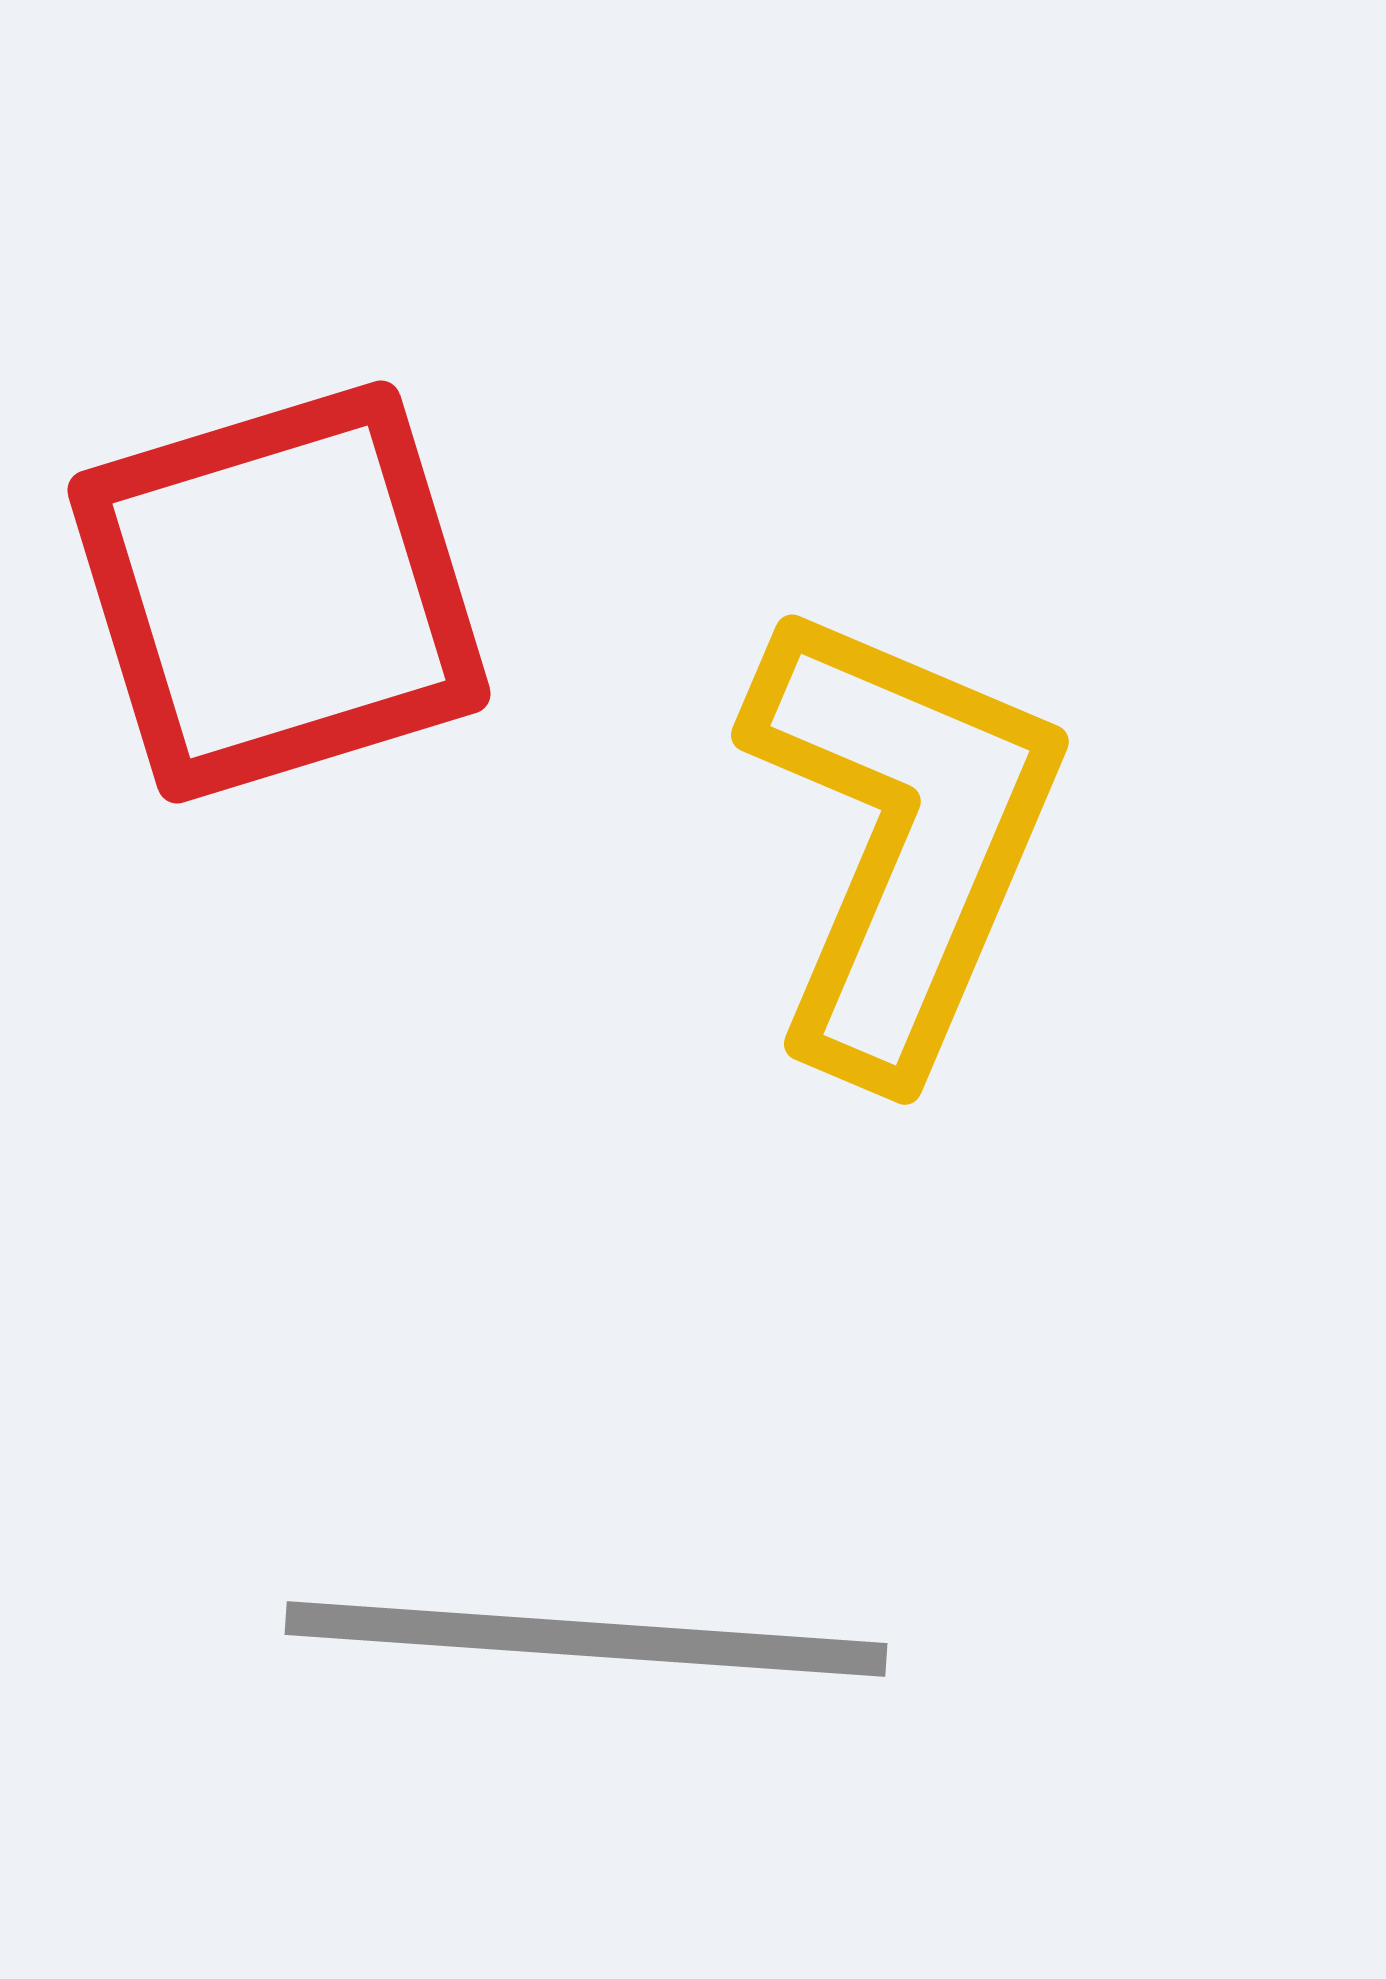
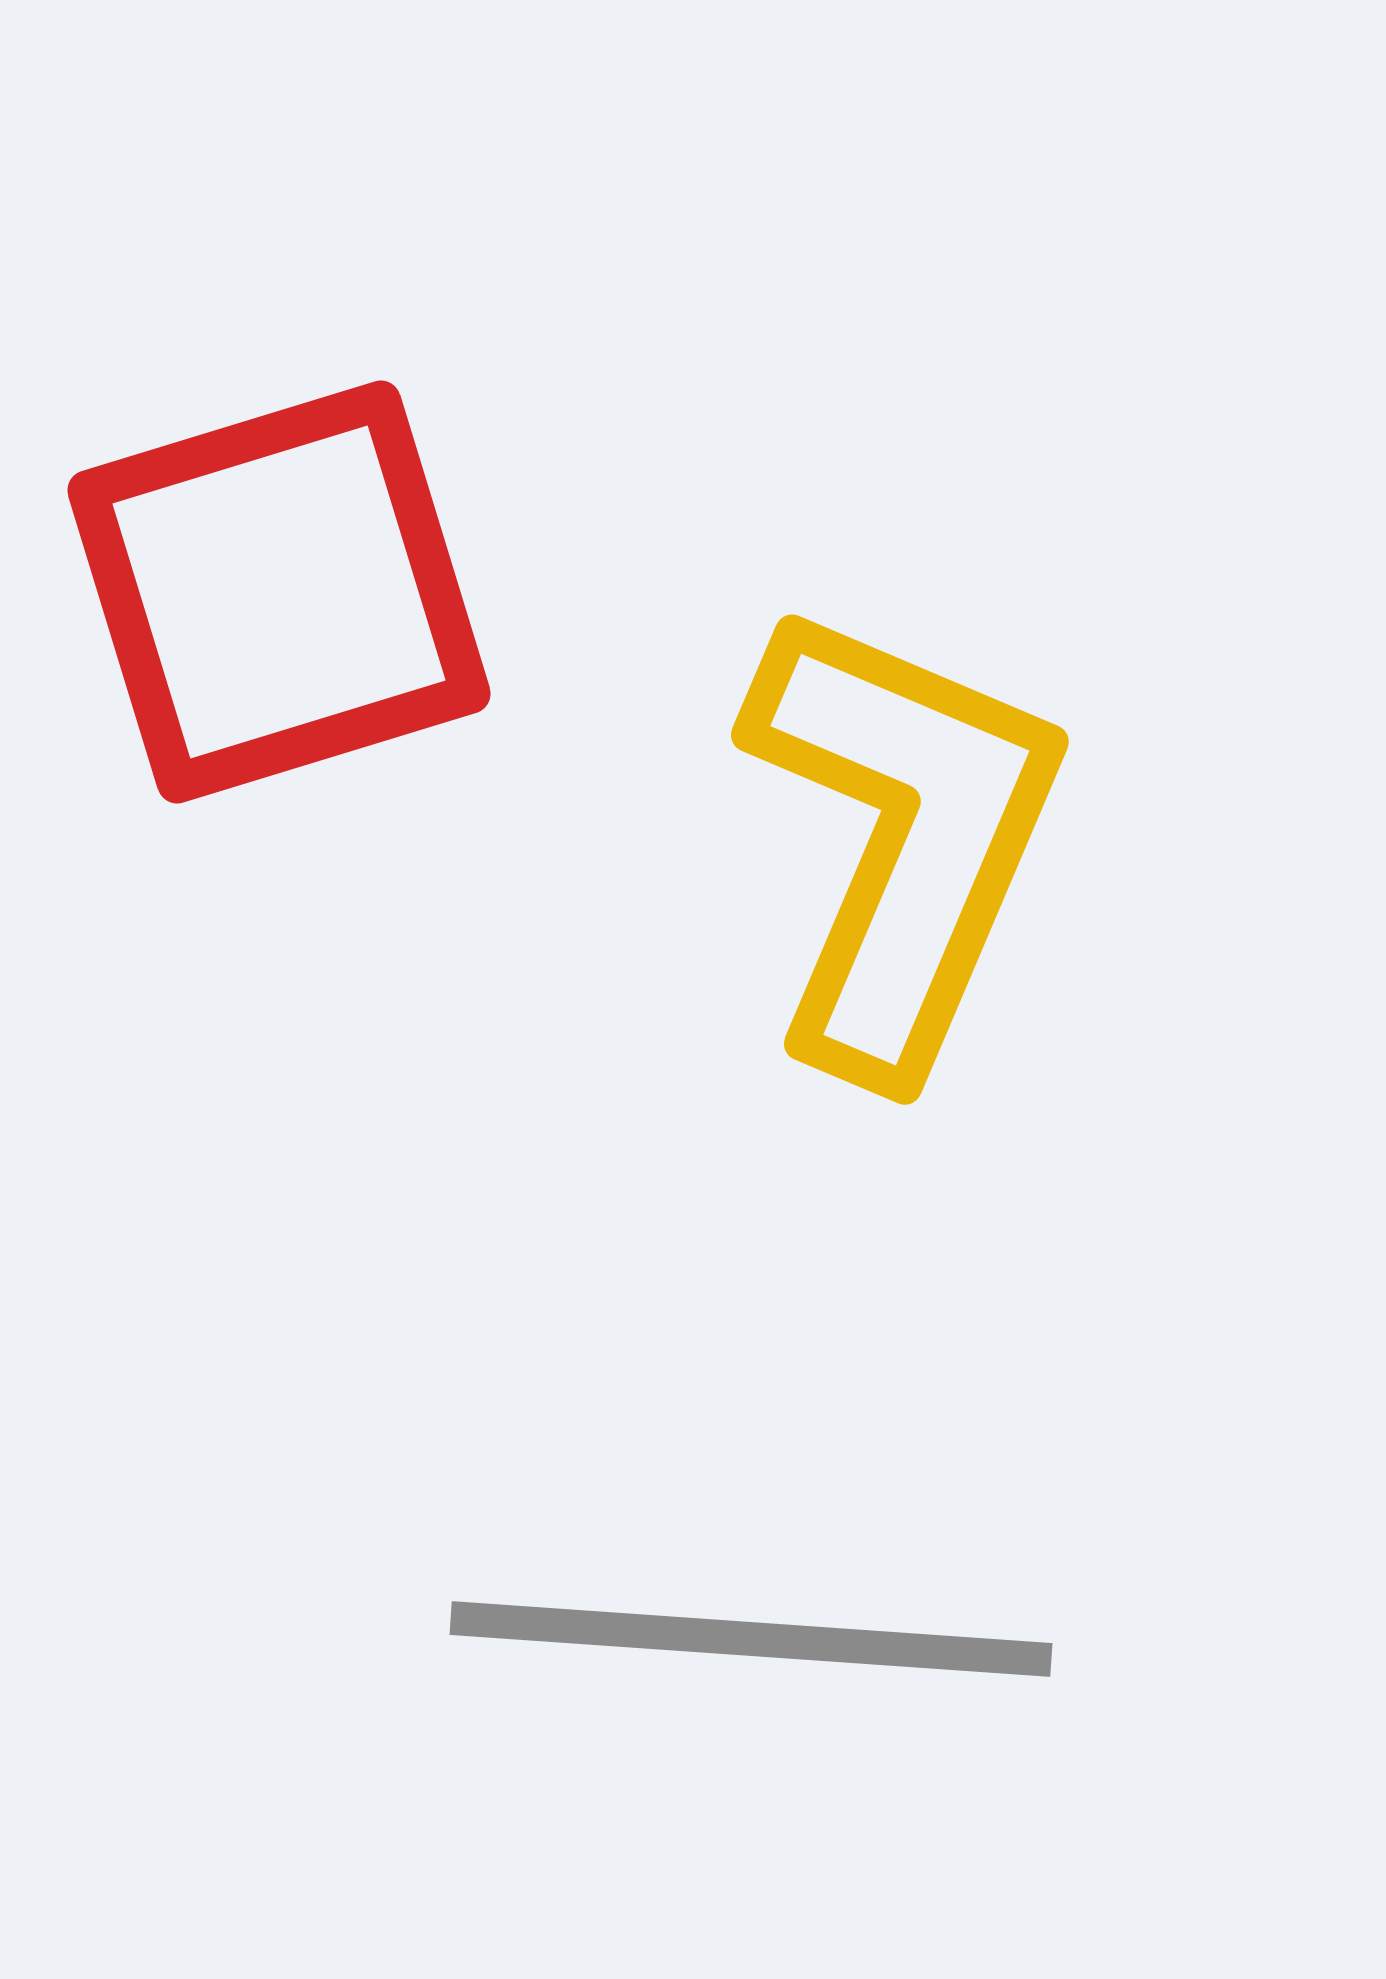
gray line: moved 165 px right
